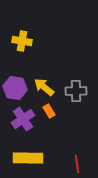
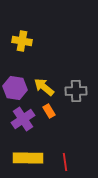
red line: moved 12 px left, 2 px up
